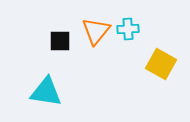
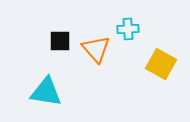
orange triangle: moved 18 px down; rotated 20 degrees counterclockwise
